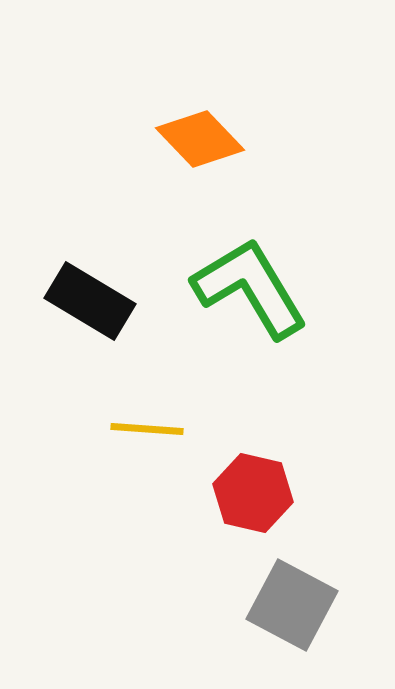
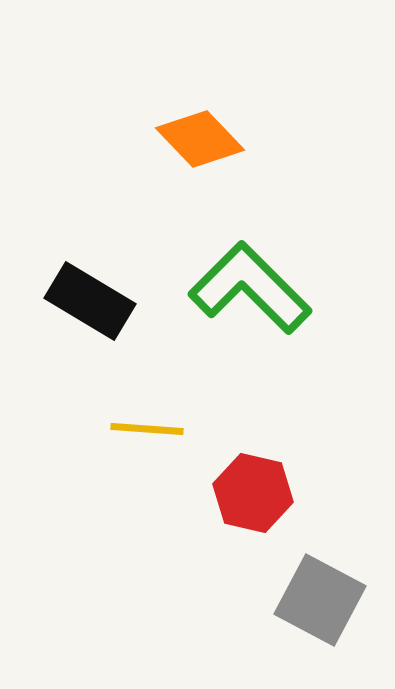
green L-shape: rotated 14 degrees counterclockwise
gray square: moved 28 px right, 5 px up
